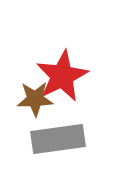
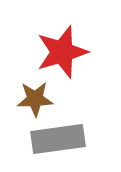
red star: moved 24 px up; rotated 10 degrees clockwise
